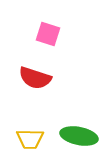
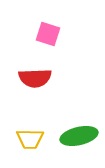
red semicircle: rotated 20 degrees counterclockwise
green ellipse: rotated 24 degrees counterclockwise
